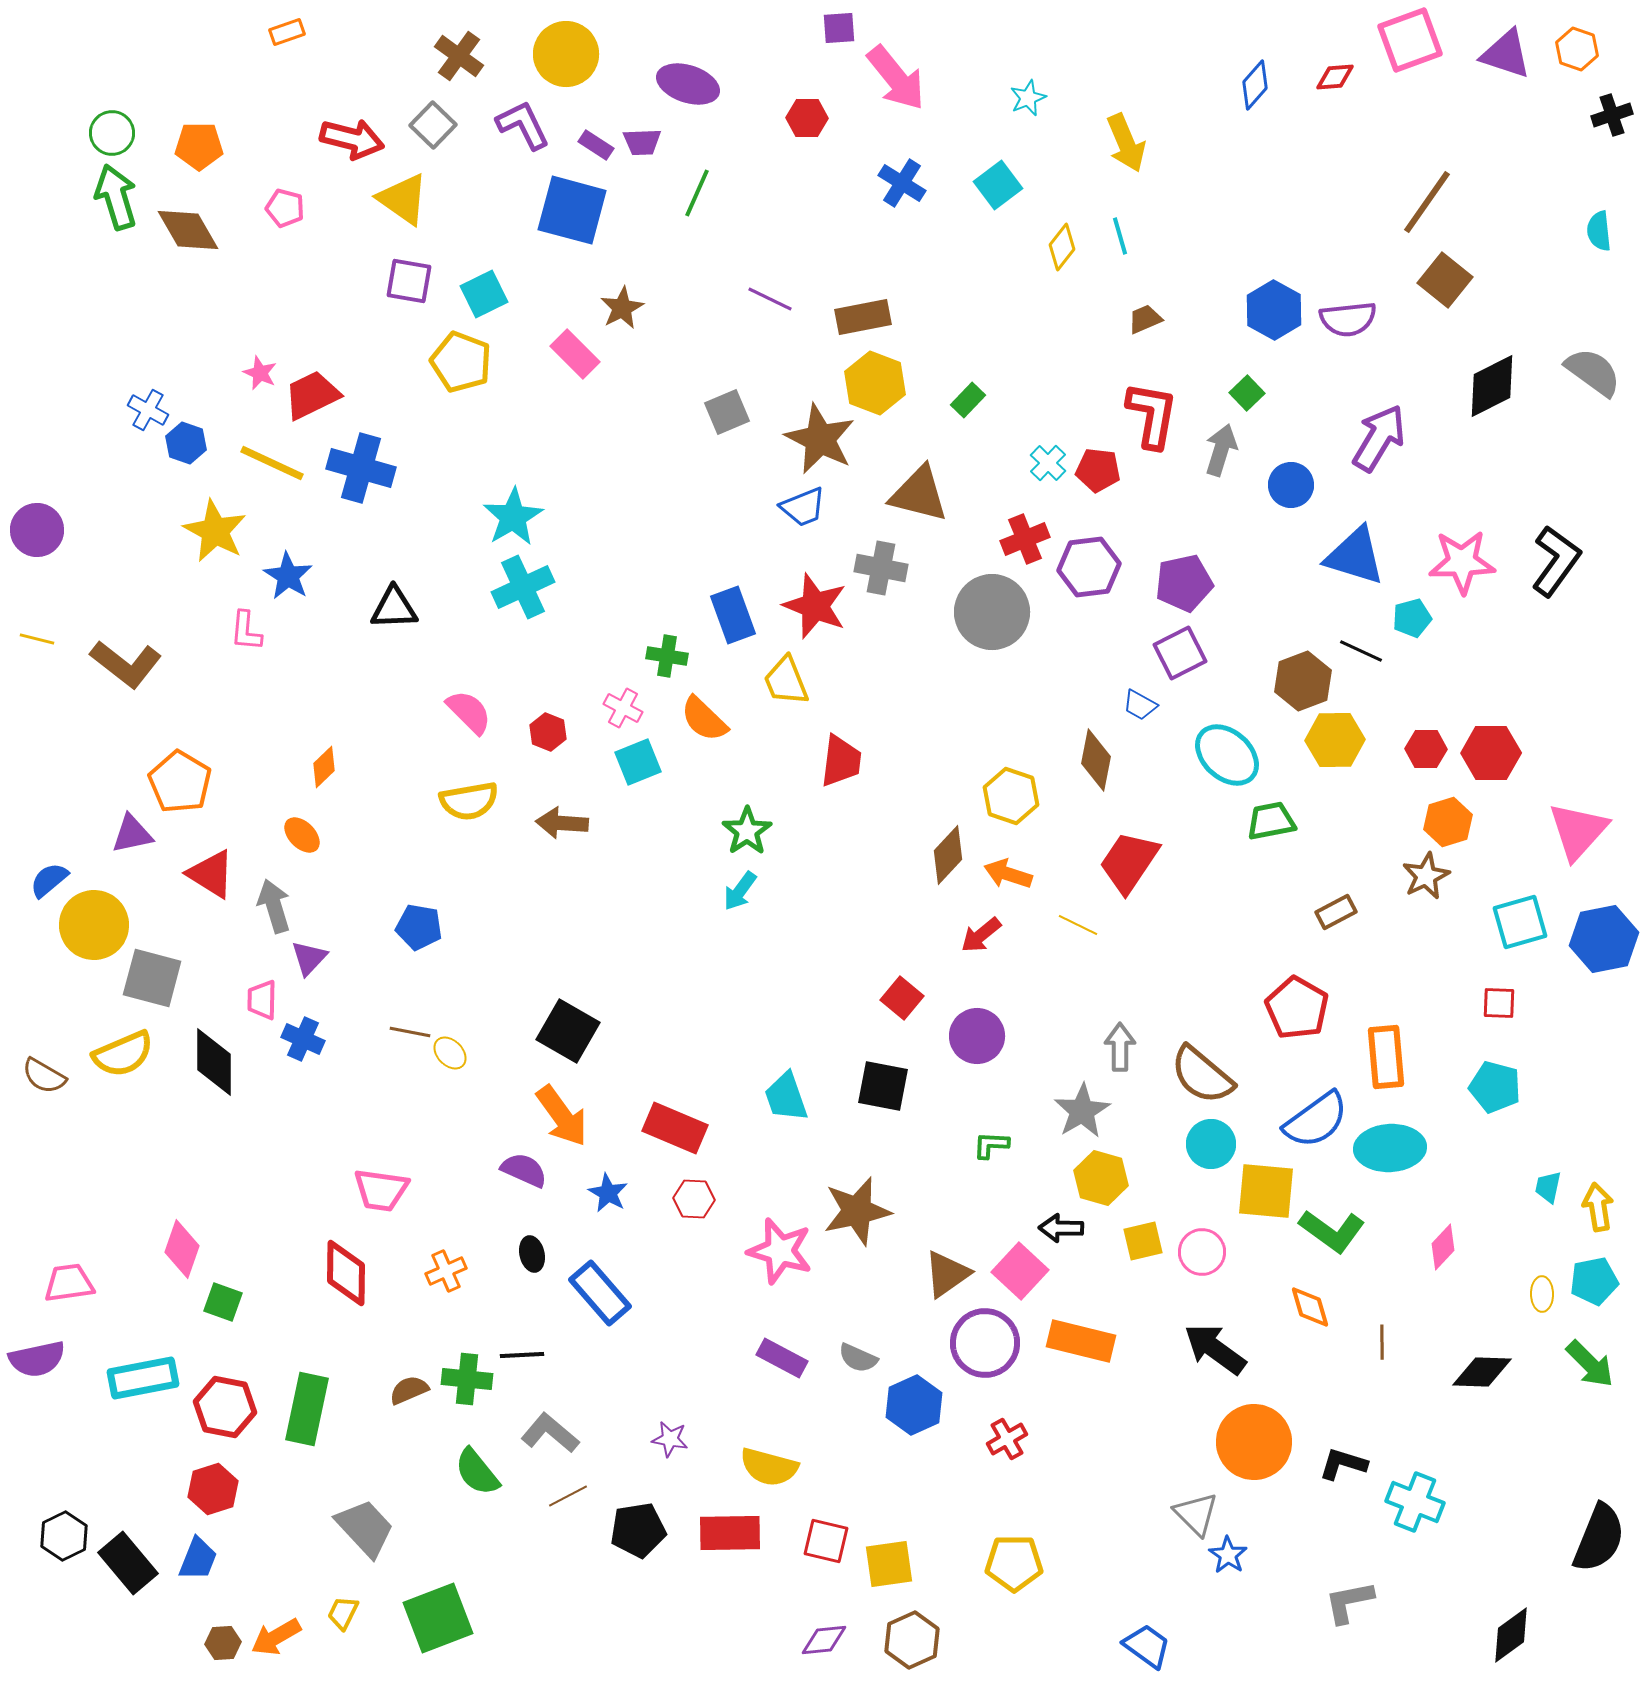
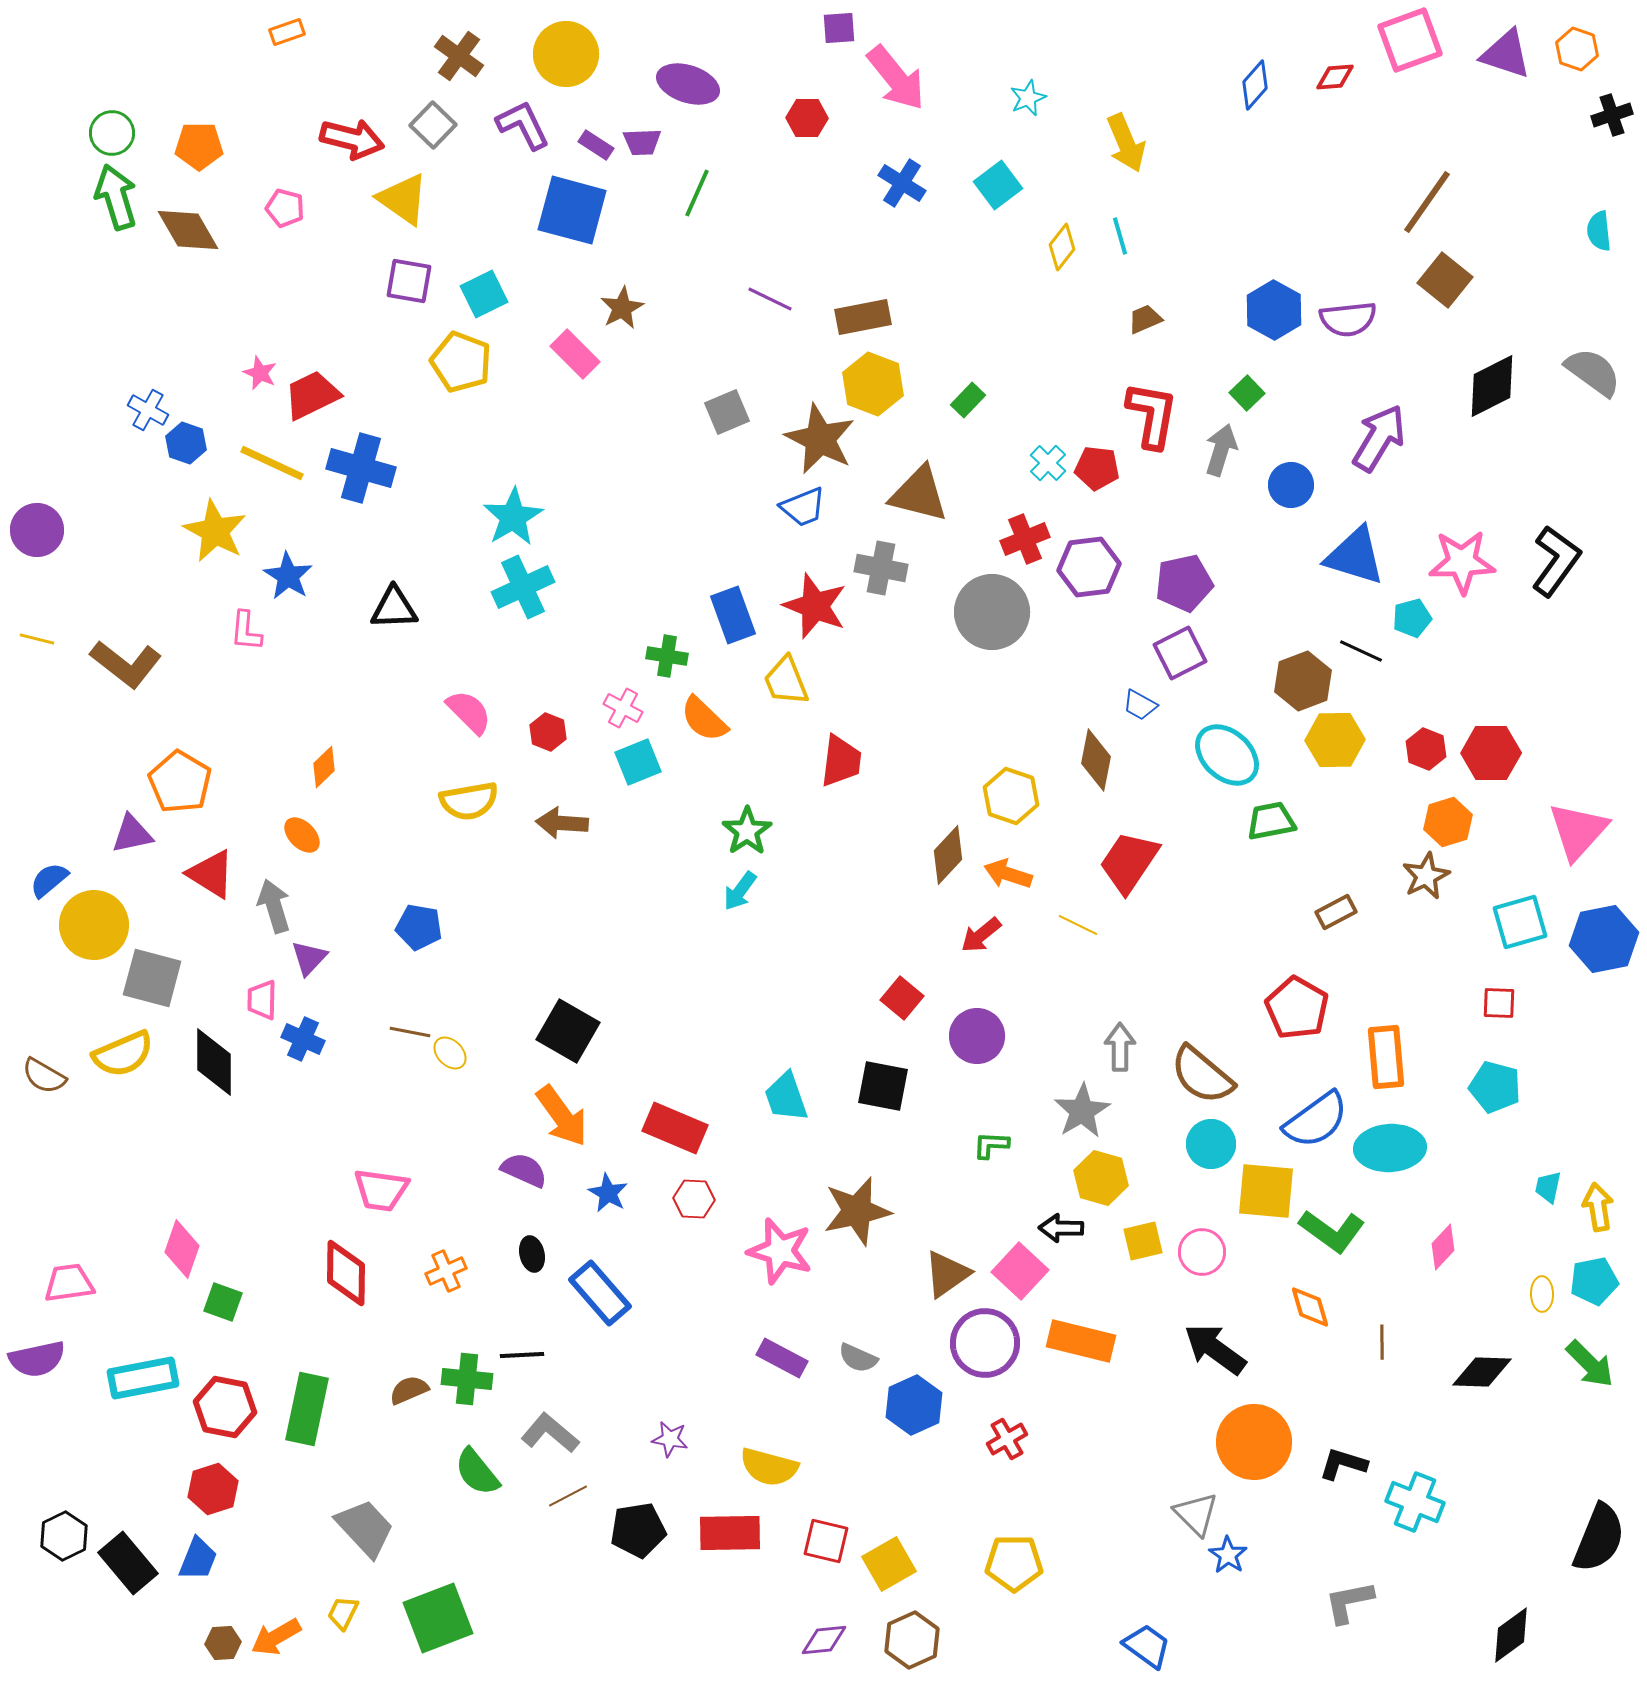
yellow hexagon at (875, 383): moved 2 px left, 1 px down
red pentagon at (1098, 470): moved 1 px left, 2 px up
red hexagon at (1426, 749): rotated 21 degrees clockwise
yellow square at (889, 1564): rotated 22 degrees counterclockwise
